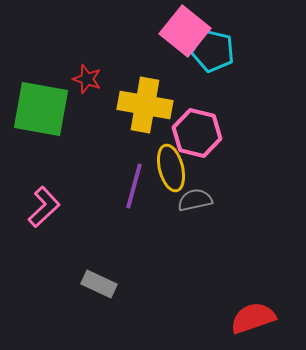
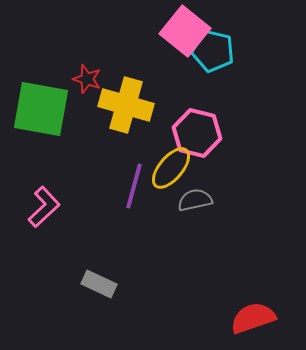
yellow cross: moved 19 px left; rotated 6 degrees clockwise
yellow ellipse: rotated 54 degrees clockwise
